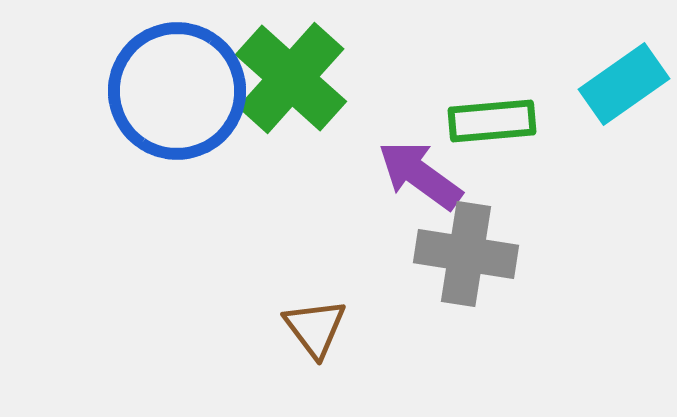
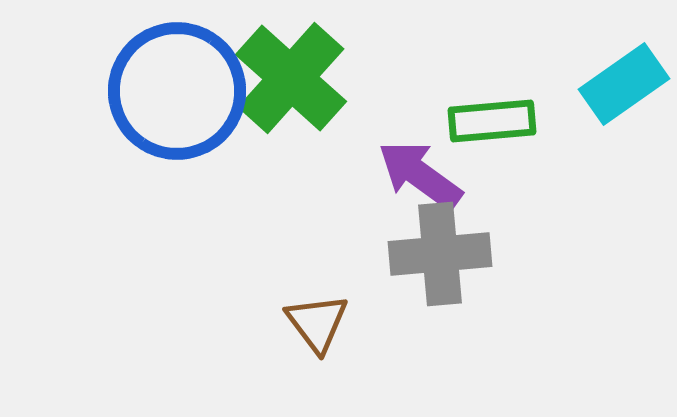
gray cross: moved 26 px left; rotated 14 degrees counterclockwise
brown triangle: moved 2 px right, 5 px up
